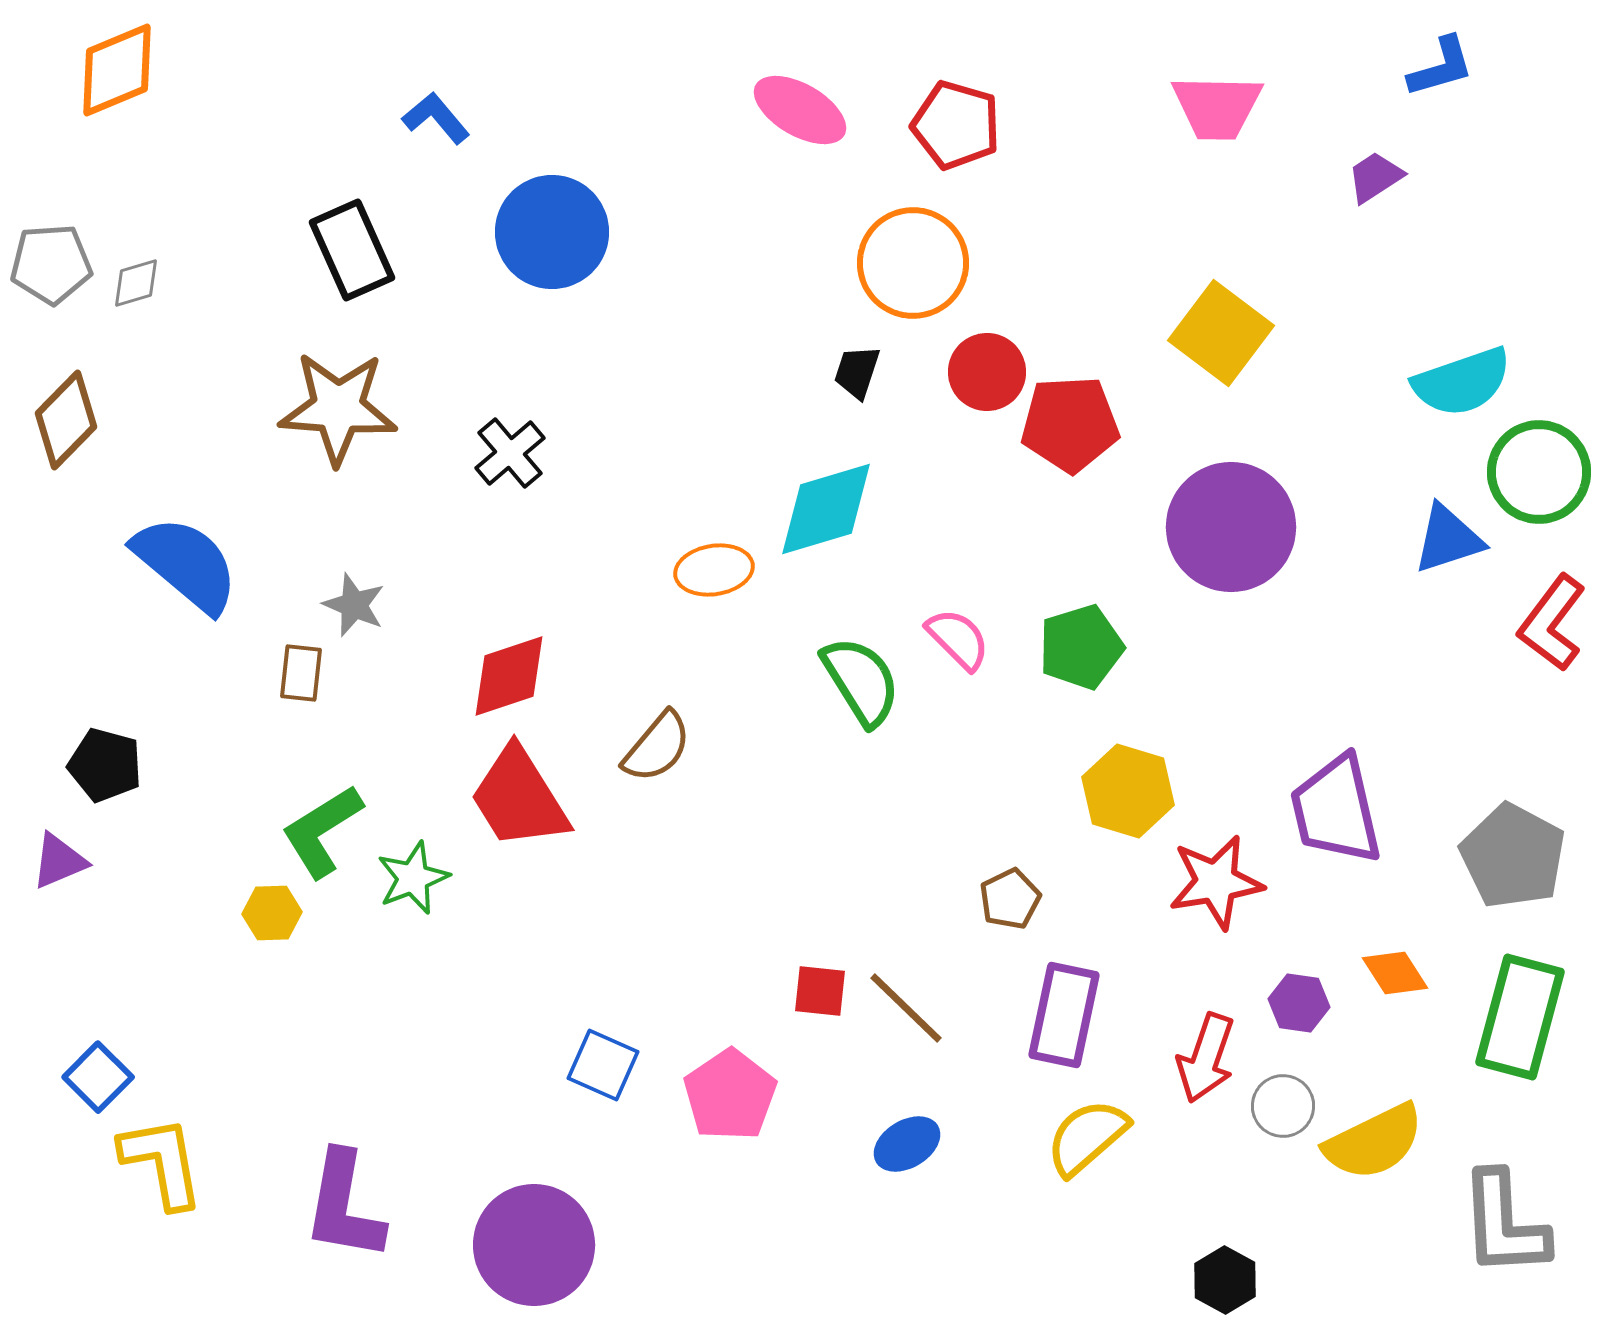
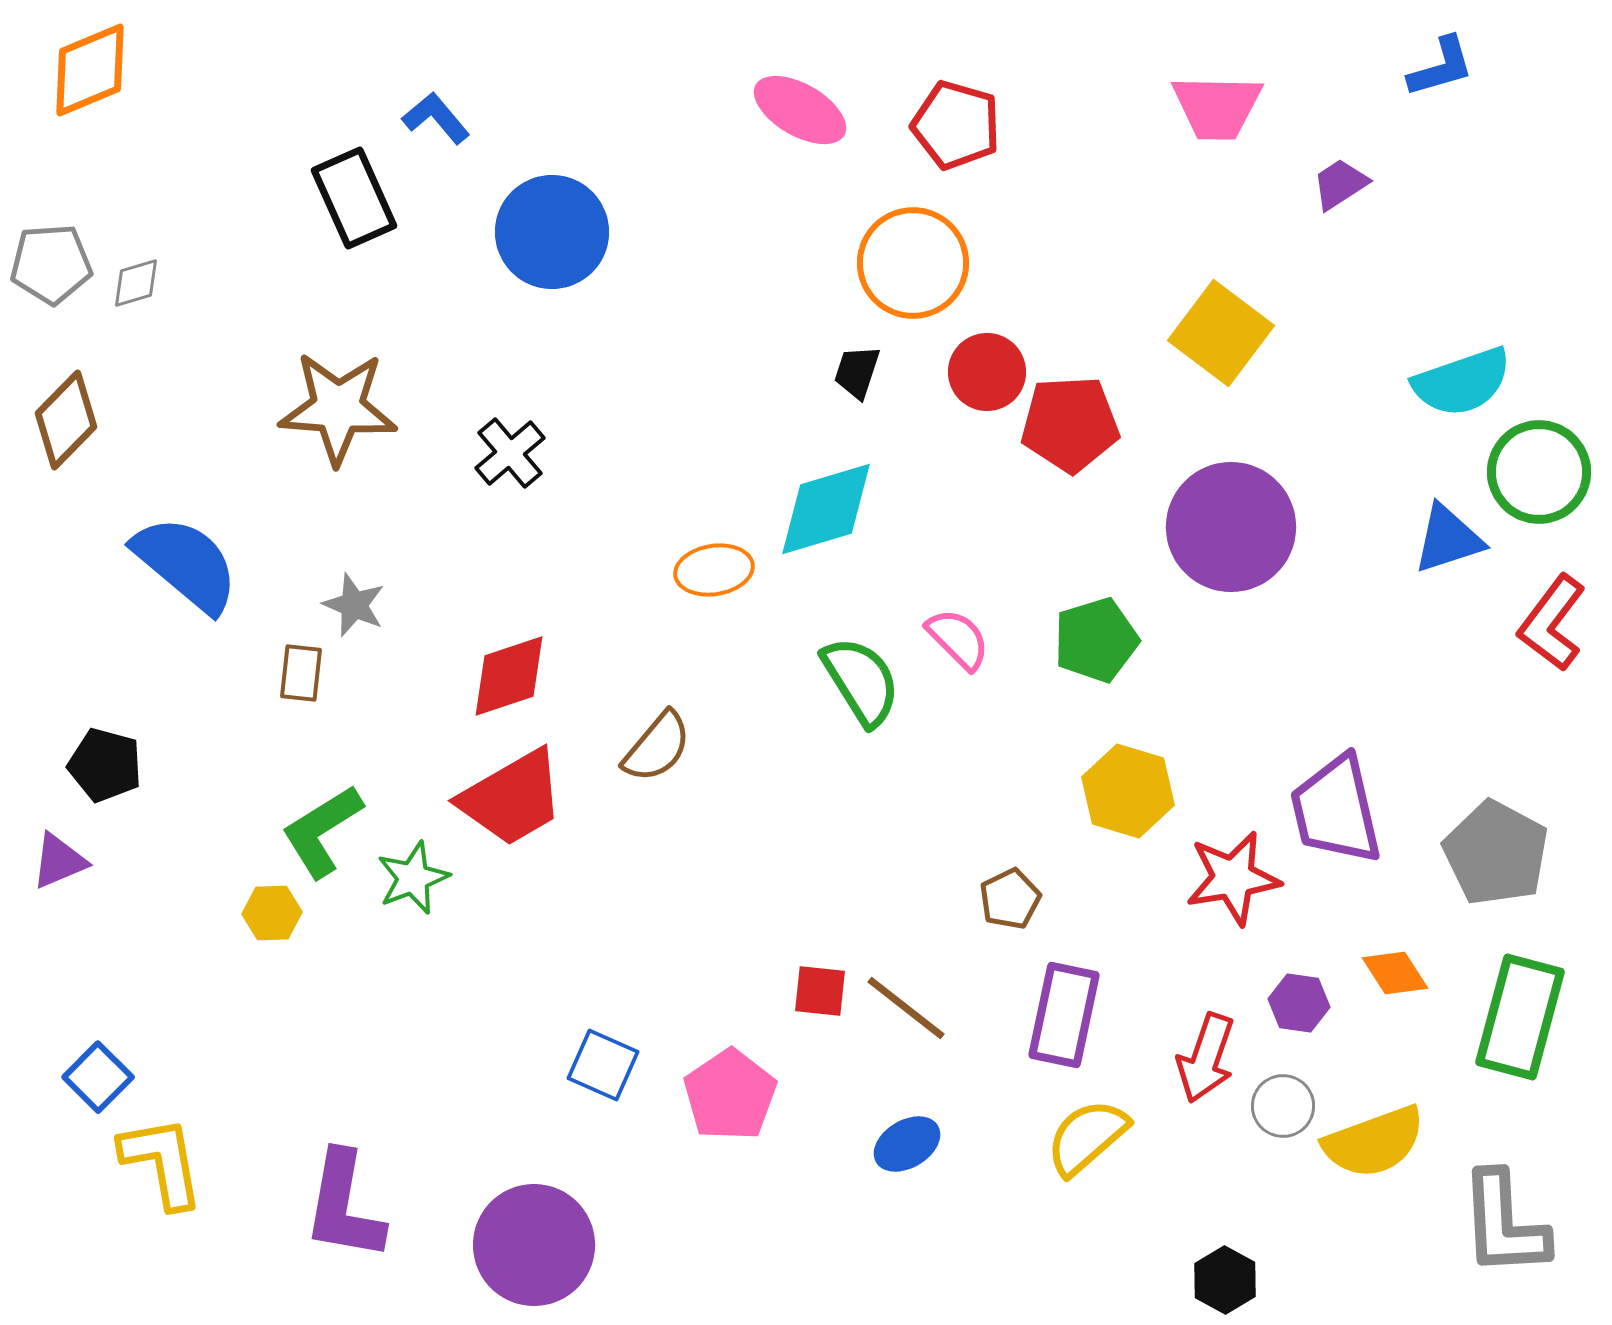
orange diamond at (117, 70): moved 27 px left
purple trapezoid at (1375, 177): moved 35 px left, 7 px down
black rectangle at (352, 250): moved 2 px right, 52 px up
green pentagon at (1081, 647): moved 15 px right, 7 px up
red trapezoid at (519, 798): moved 7 px left; rotated 88 degrees counterclockwise
gray pentagon at (1513, 856): moved 17 px left, 3 px up
red star at (1216, 882): moved 17 px right, 4 px up
brown line at (906, 1008): rotated 6 degrees counterclockwise
yellow semicircle at (1374, 1142): rotated 6 degrees clockwise
